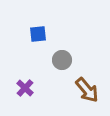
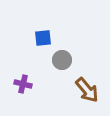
blue square: moved 5 px right, 4 px down
purple cross: moved 2 px left, 4 px up; rotated 30 degrees counterclockwise
